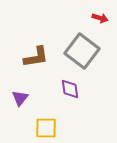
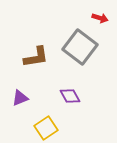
gray square: moved 2 px left, 4 px up
purple diamond: moved 7 px down; rotated 20 degrees counterclockwise
purple triangle: rotated 30 degrees clockwise
yellow square: rotated 35 degrees counterclockwise
